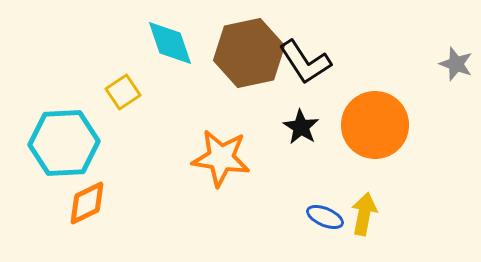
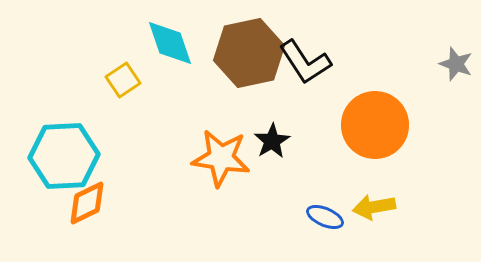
yellow square: moved 12 px up
black star: moved 29 px left, 14 px down; rotated 9 degrees clockwise
cyan hexagon: moved 13 px down
yellow arrow: moved 10 px right, 7 px up; rotated 111 degrees counterclockwise
